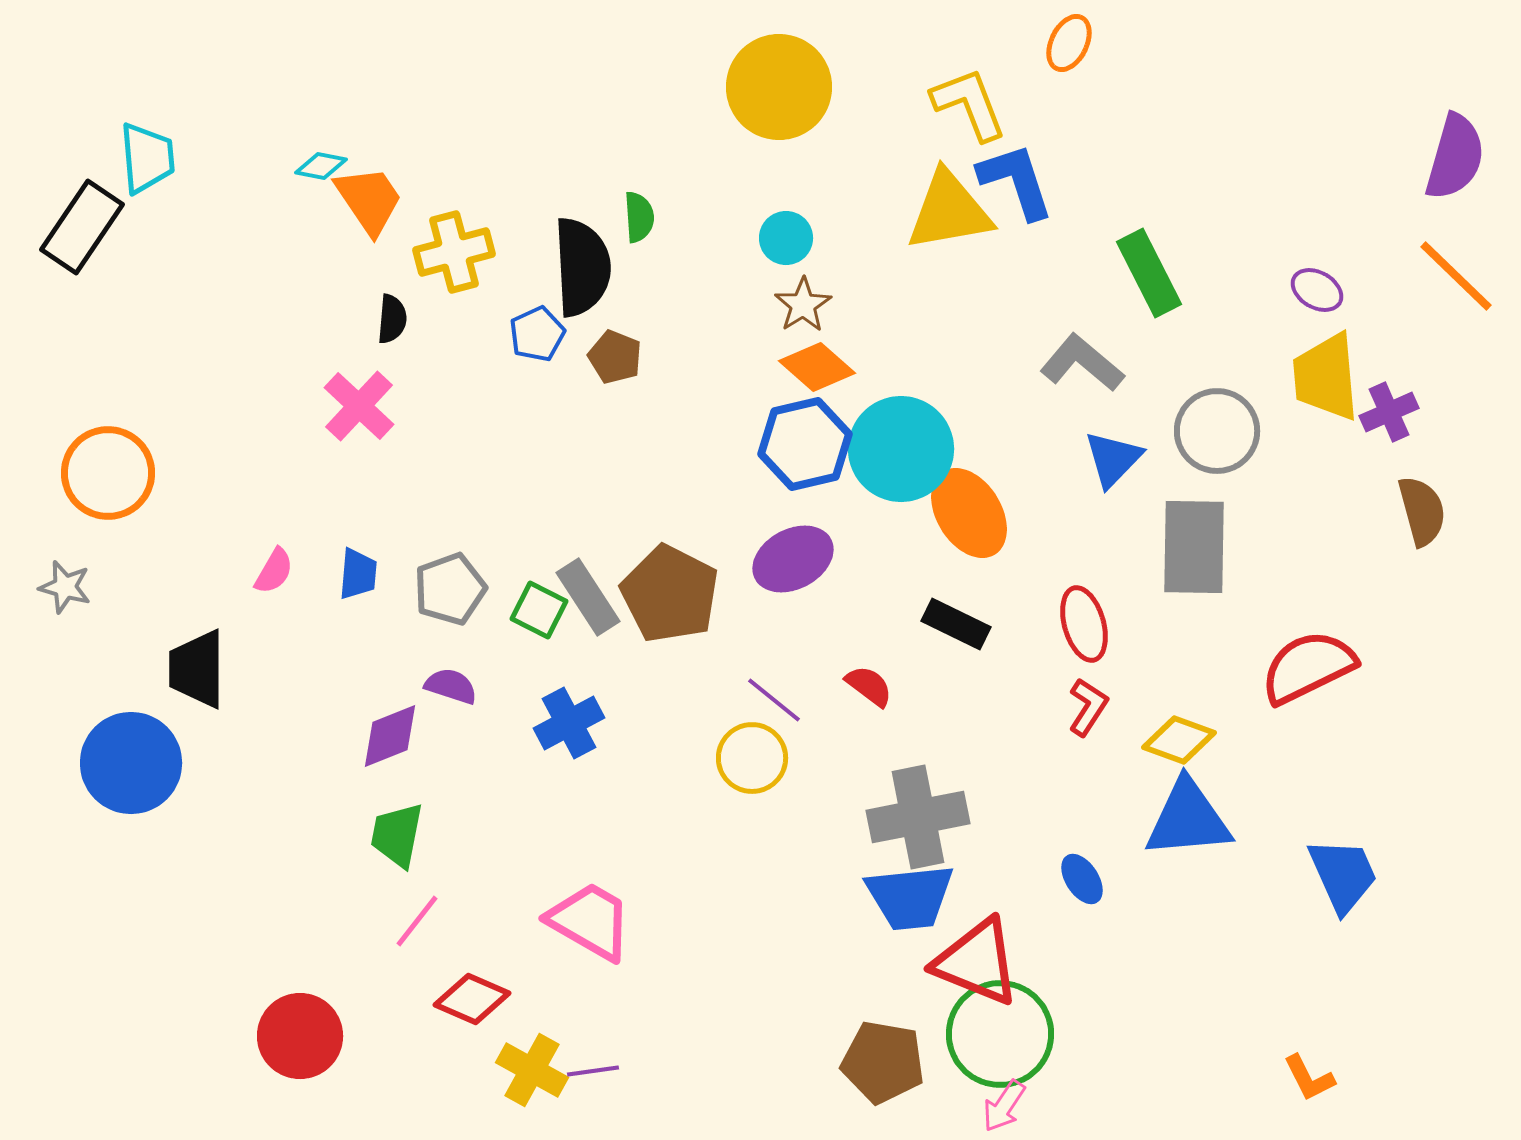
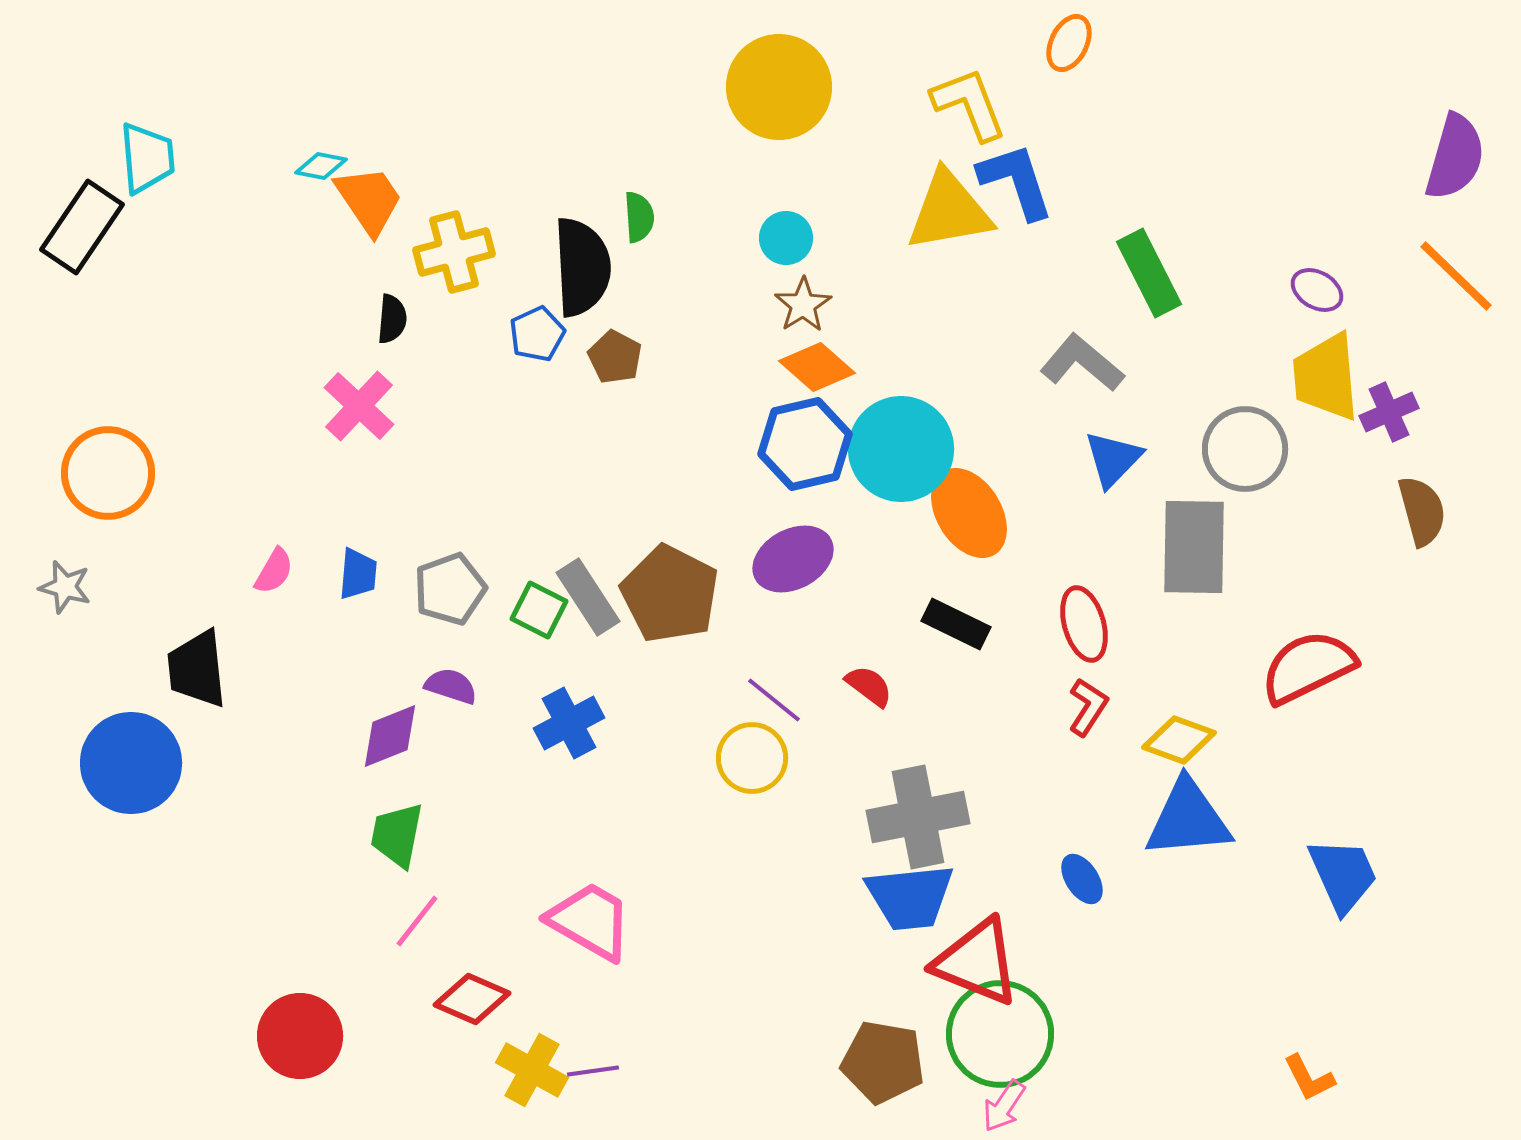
brown pentagon at (615, 357): rotated 6 degrees clockwise
gray circle at (1217, 431): moved 28 px right, 18 px down
black trapezoid at (197, 669): rotated 6 degrees counterclockwise
